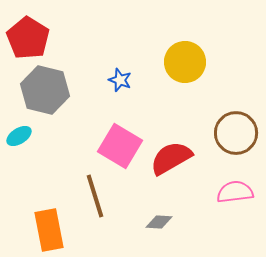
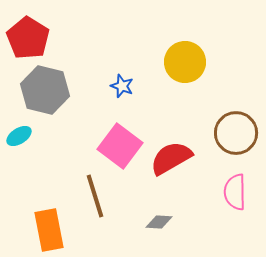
blue star: moved 2 px right, 6 px down
pink square: rotated 6 degrees clockwise
pink semicircle: rotated 84 degrees counterclockwise
